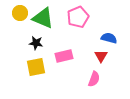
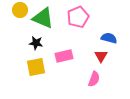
yellow circle: moved 3 px up
